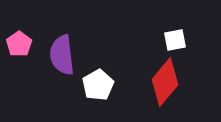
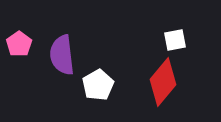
red diamond: moved 2 px left
